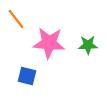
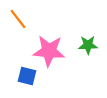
orange line: moved 2 px right
pink star: moved 8 px down
